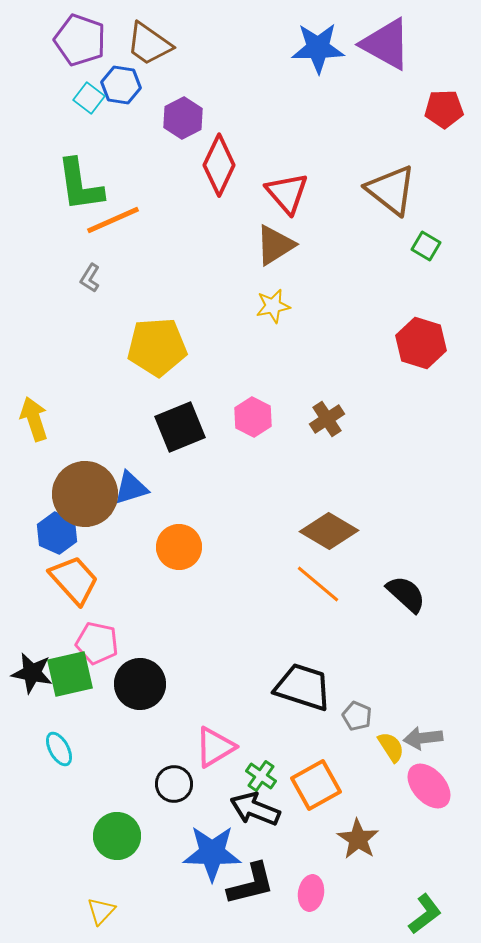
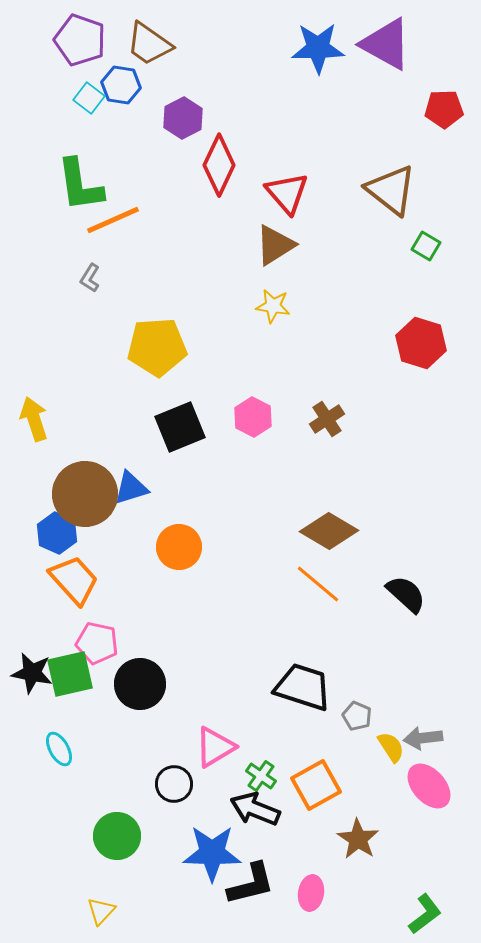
yellow star at (273, 306): rotated 20 degrees clockwise
